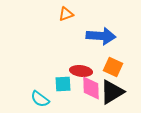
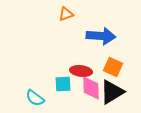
cyan semicircle: moved 5 px left, 1 px up
